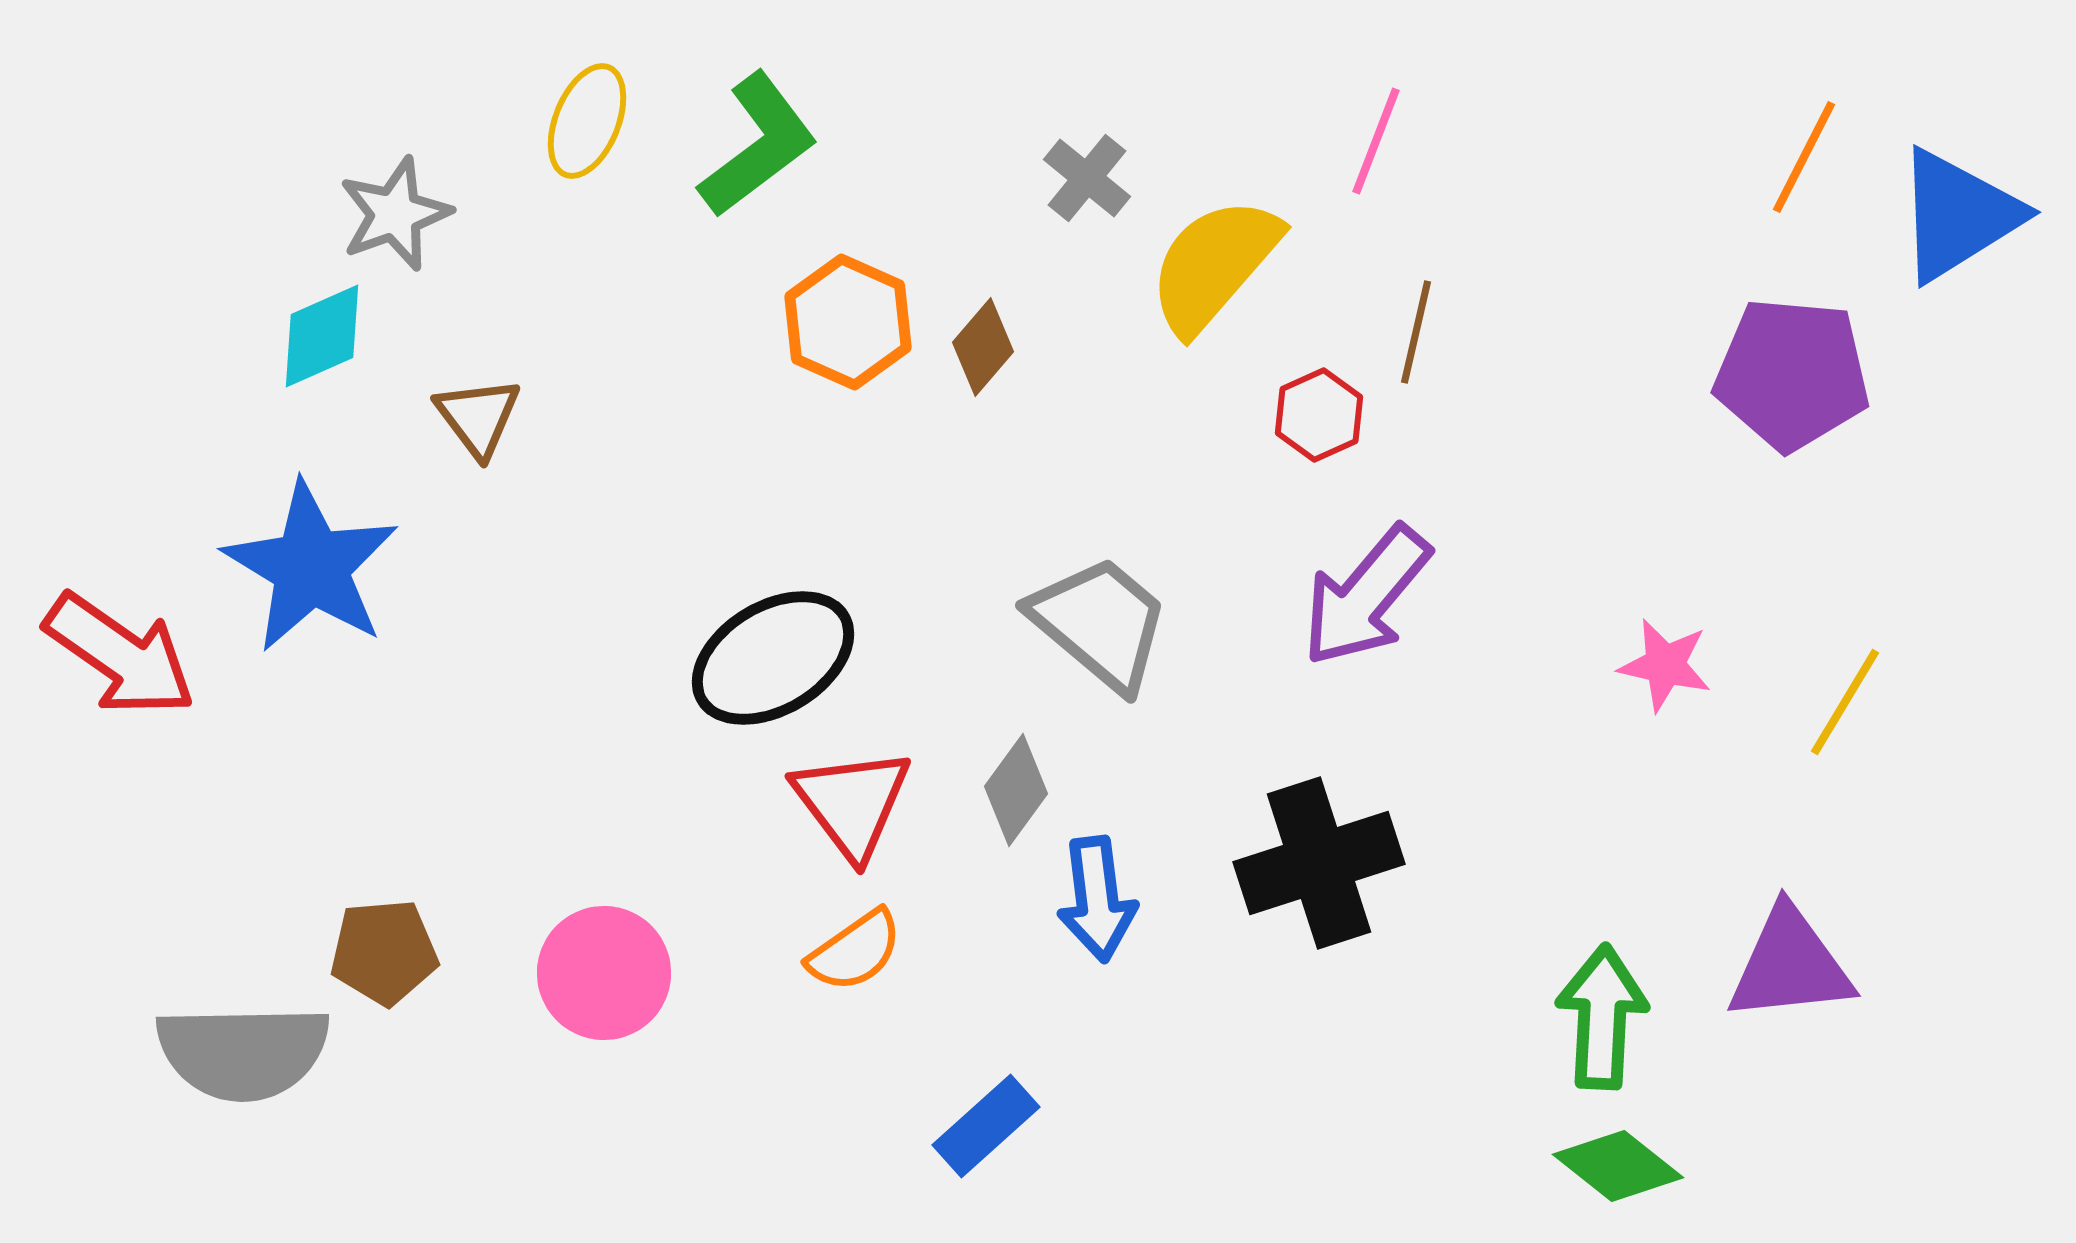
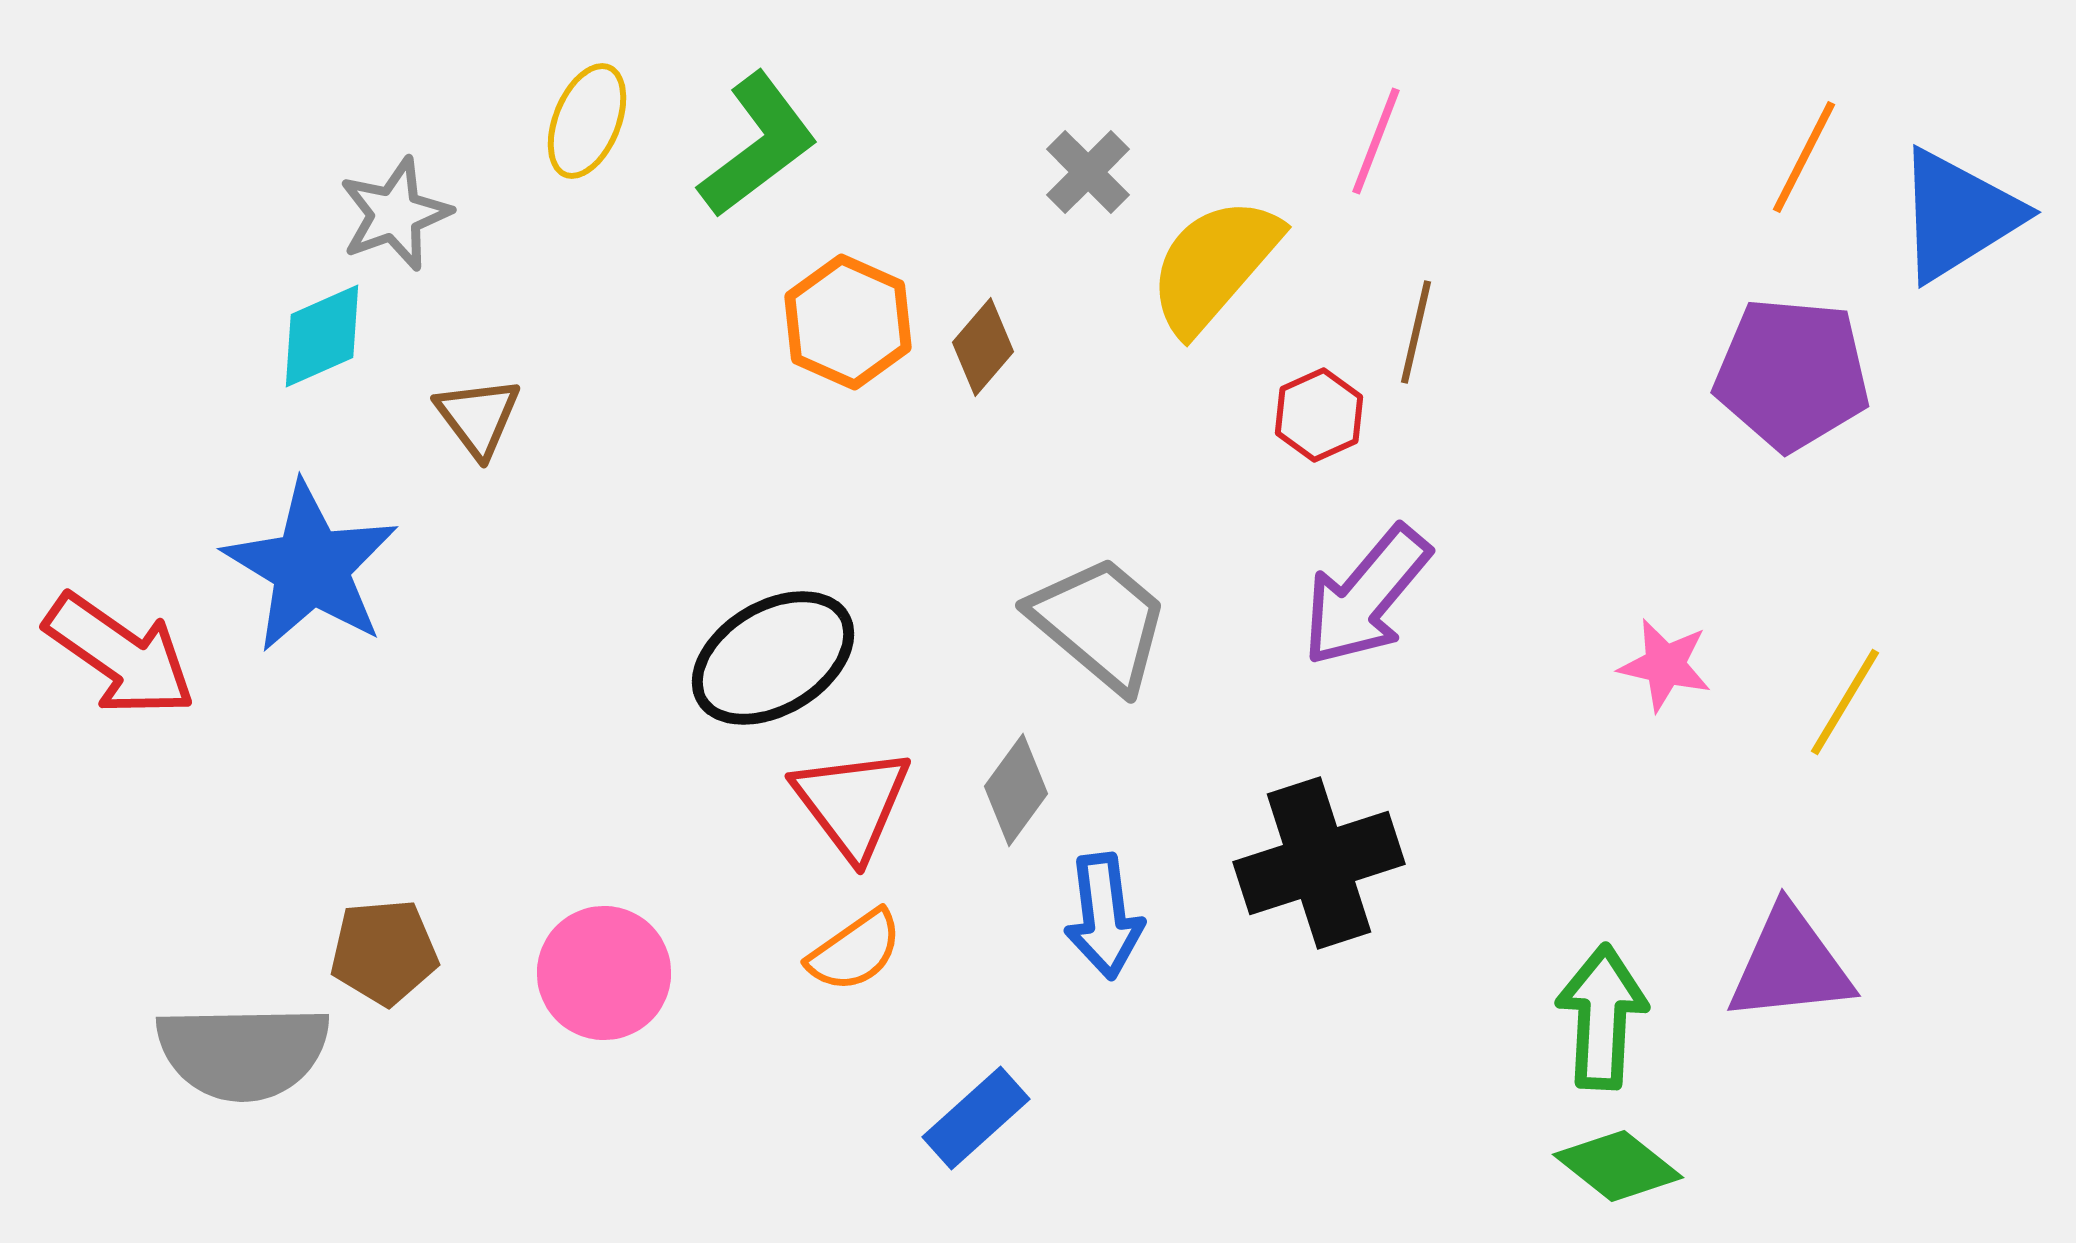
gray cross: moved 1 px right, 6 px up; rotated 6 degrees clockwise
blue arrow: moved 7 px right, 17 px down
blue rectangle: moved 10 px left, 8 px up
